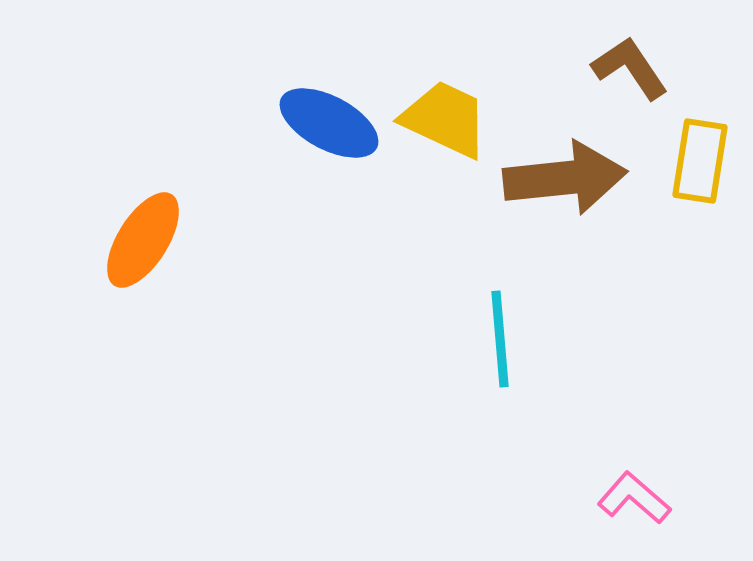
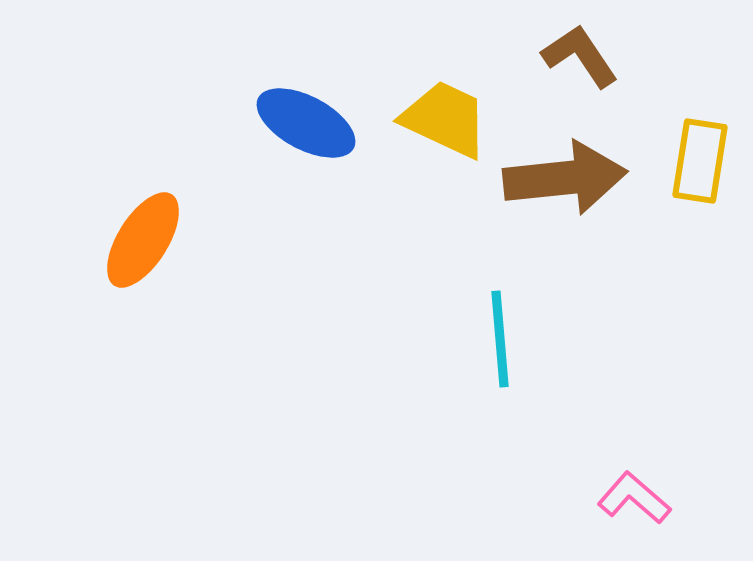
brown L-shape: moved 50 px left, 12 px up
blue ellipse: moved 23 px left
